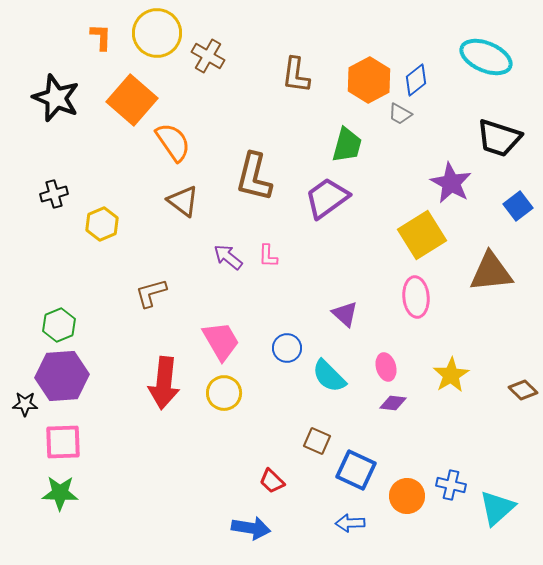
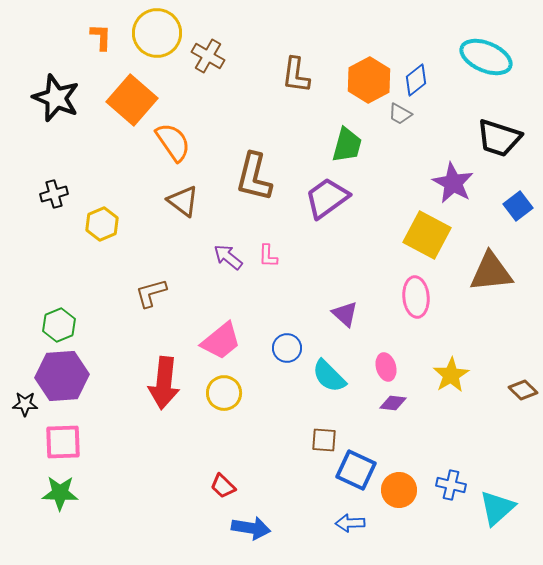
purple star at (451, 183): moved 2 px right
yellow square at (422, 235): moved 5 px right; rotated 30 degrees counterclockwise
pink trapezoid at (221, 341): rotated 81 degrees clockwise
brown square at (317, 441): moved 7 px right, 1 px up; rotated 20 degrees counterclockwise
red trapezoid at (272, 481): moved 49 px left, 5 px down
orange circle at (407, 496): moved 8 px left, 6 px up
